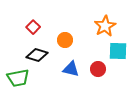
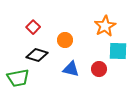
red circle: moved 1 px right
